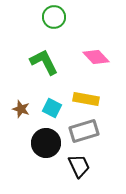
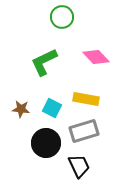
green circle: moved 8 px right
green L-shape: rotated 88 degrees counterclockwise
brown star: rotated 12 degrees counterclockwise
